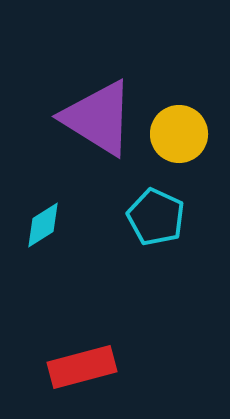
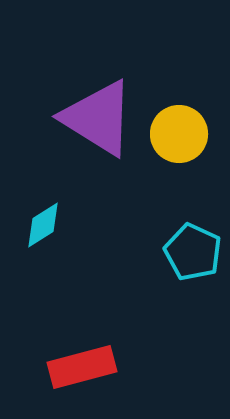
cyan pentagon: moved 37 px right, 35 px down
